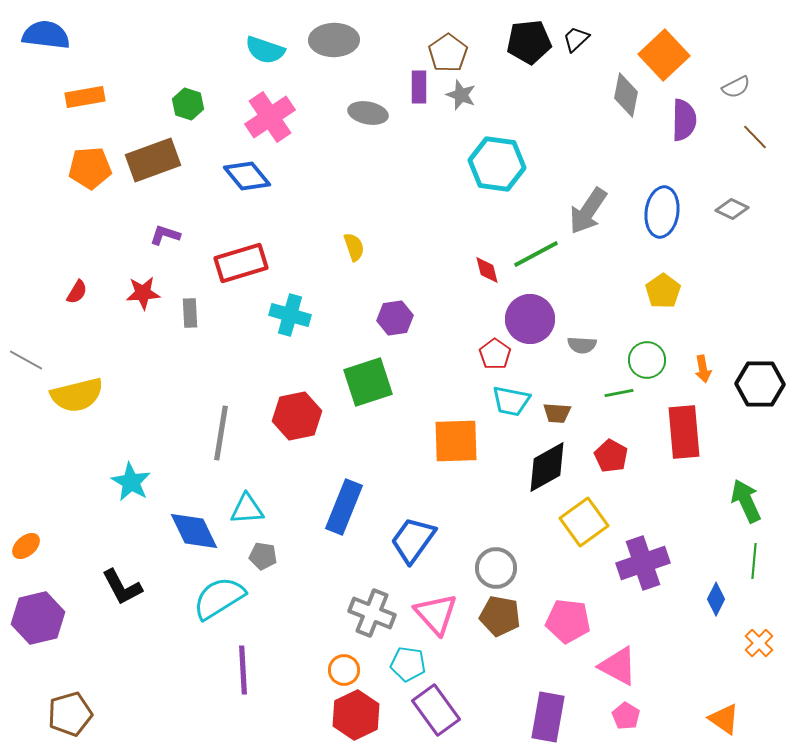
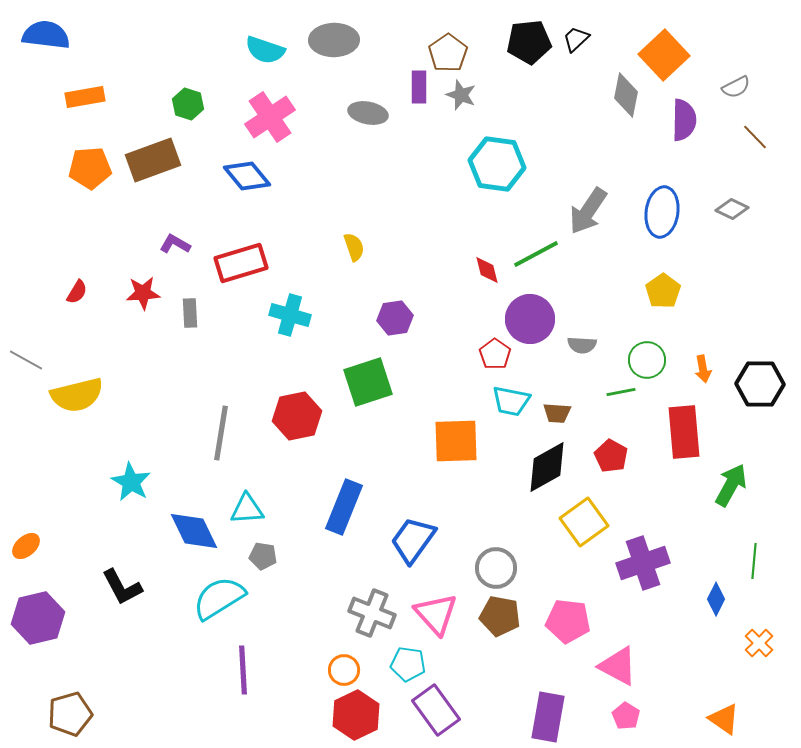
purple L-shape at (165, 235): moved 10 px right, 9 px down; rotated 12 degrees clockwise
green line at (619, 393): moved 2 px right, 1 px up
green arrow at (746, 501): moved 15 px left, 16 px up; rotated 54 degrees clockwise
